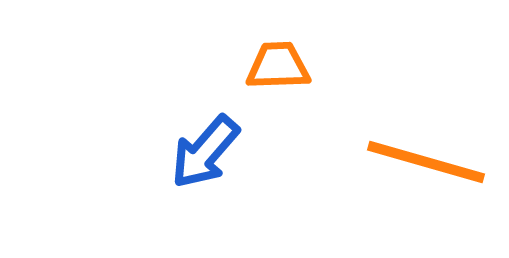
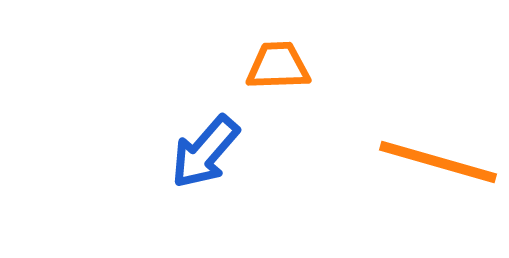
orange line: moved 12 px right
